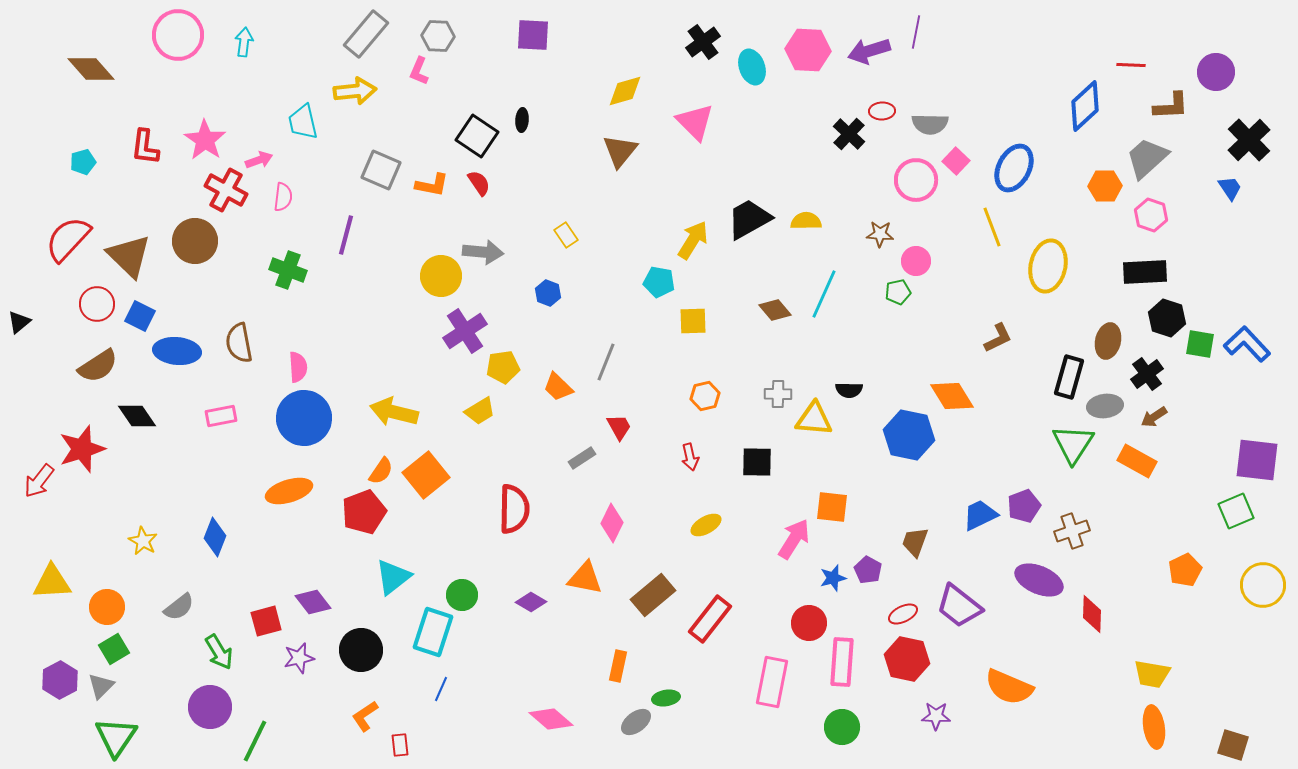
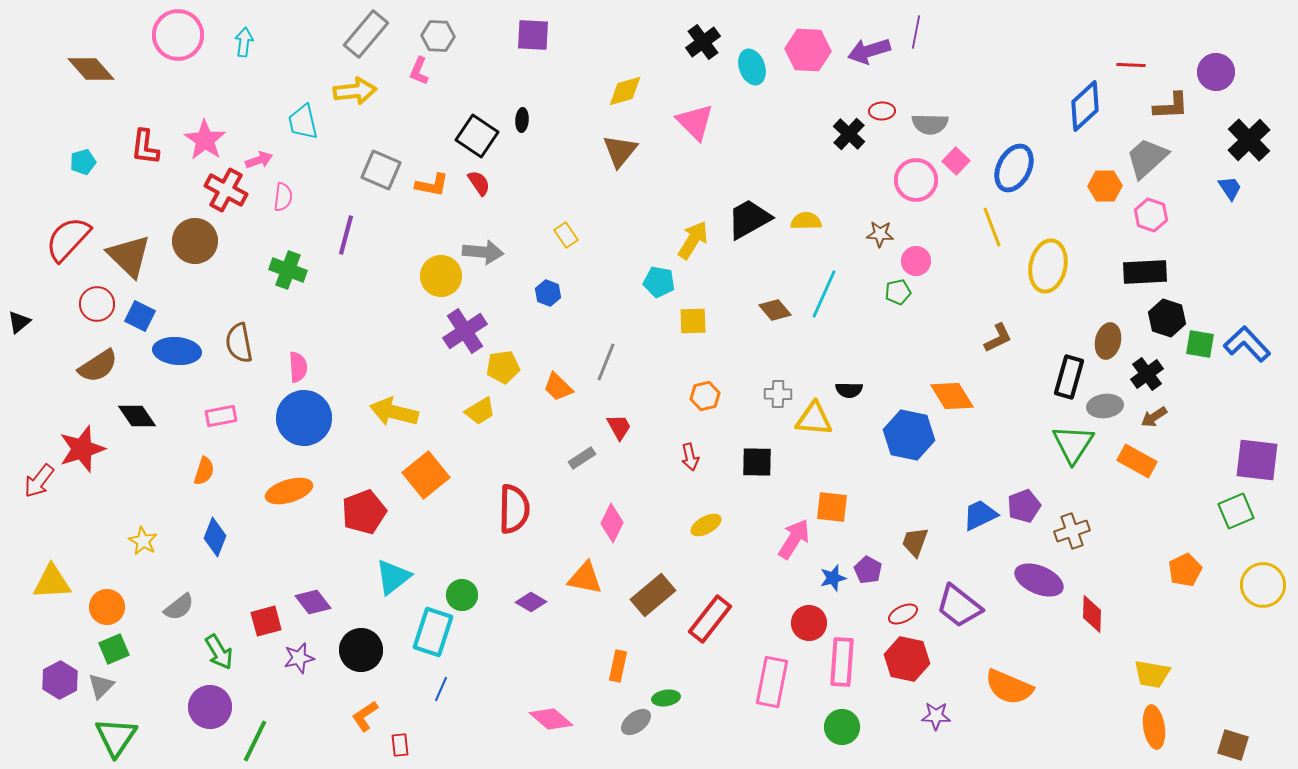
orange semicircle at (381, 471): moved 177 px left; rotated 16 degrees counterclockwise
green square at (114, 649): rotated 8 degrees clockwise
